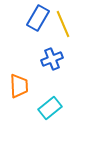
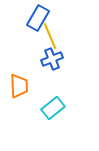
yellow line: moved 13 px left, 12 px down
cyan rectangle: moved 3 px right
